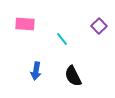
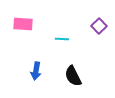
pink rectangle: moved 2 px left
cyan line: rotated 48 degrees counterclockwise
